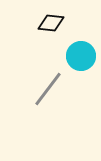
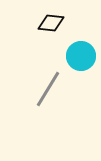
gray line: rotated 6 degrees counterclockwise
